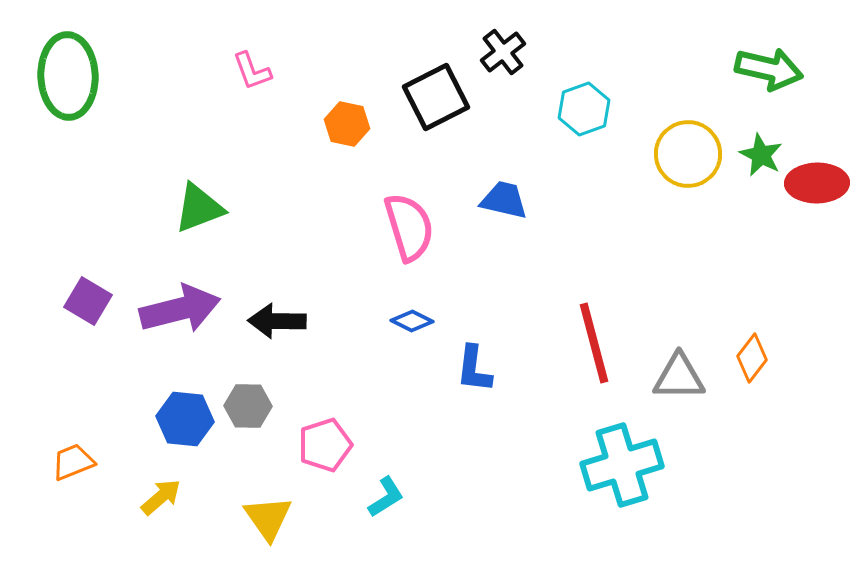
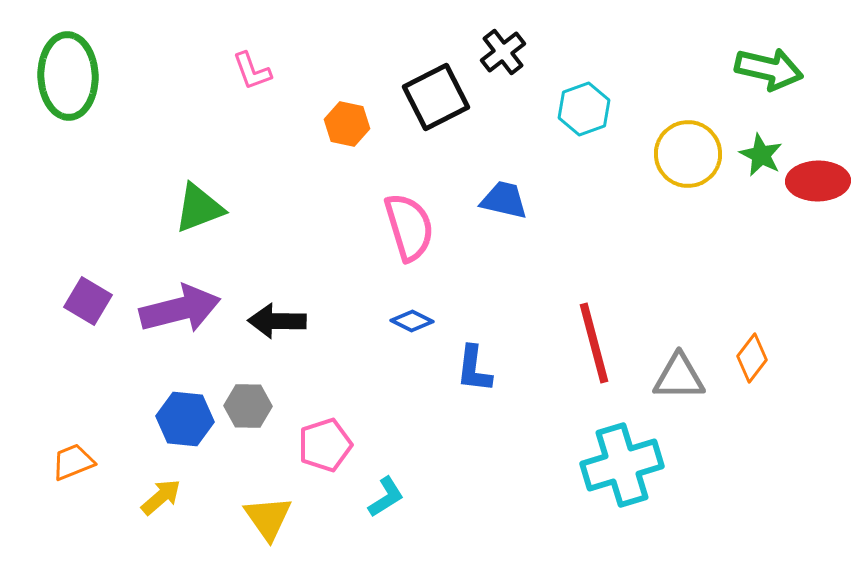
red ellipse: moved 1 px right, 2 px up
